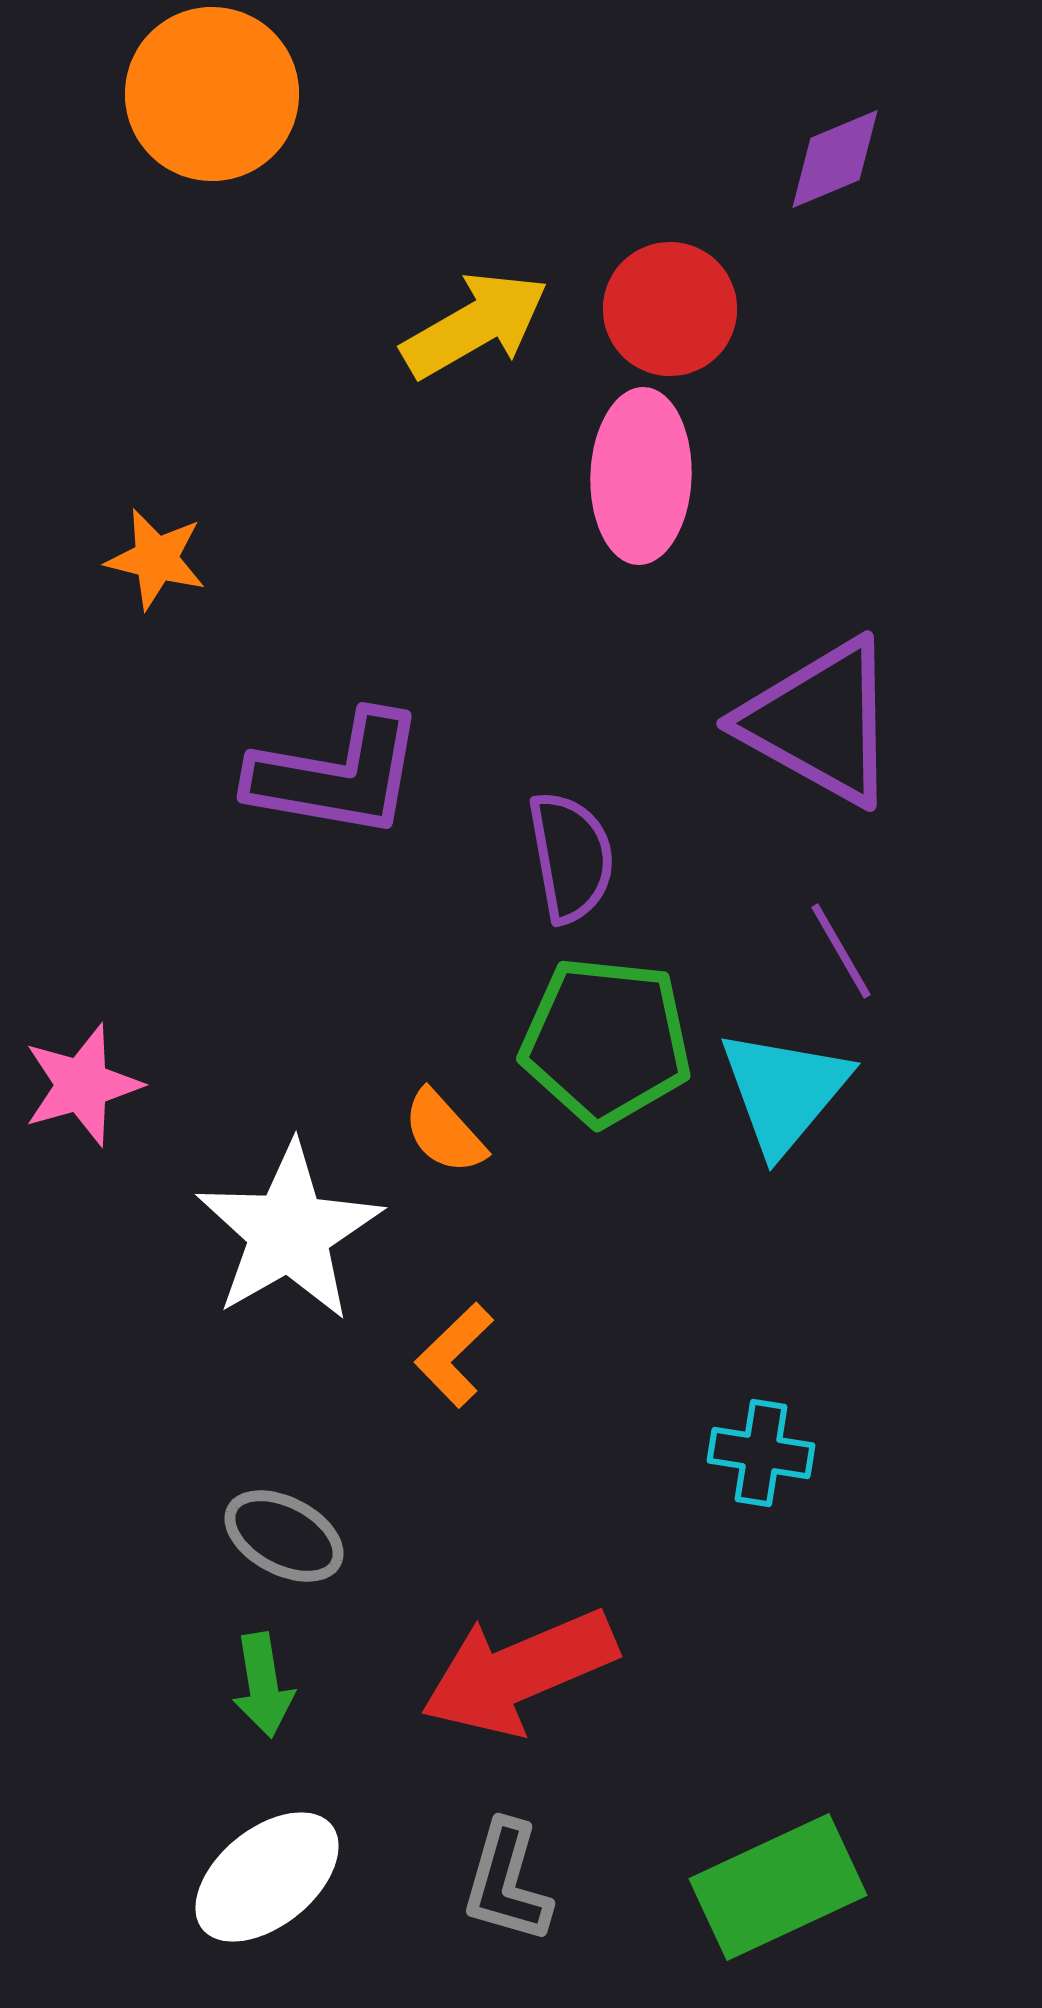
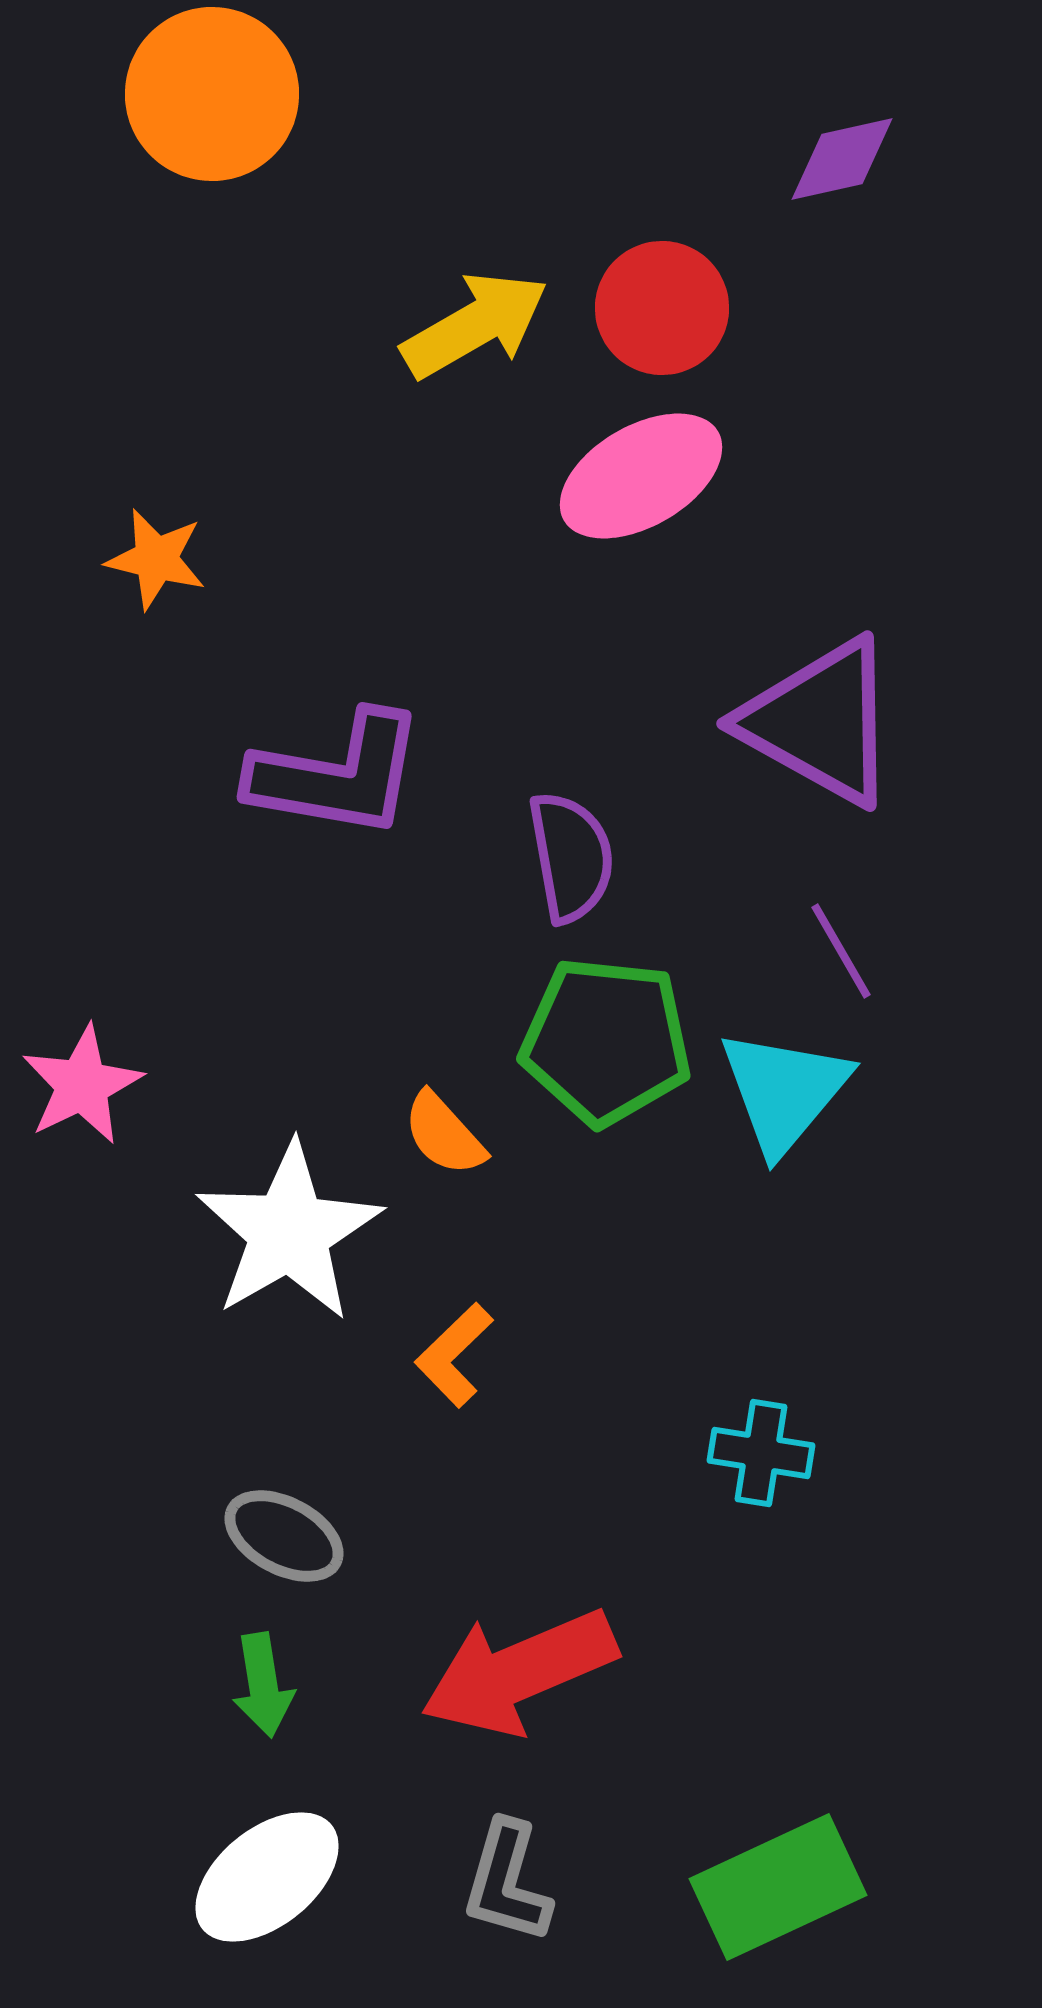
purple diamond: moved 7 px right; rotated 10 degrees clockwise
red circle: moved 8 px left, 1 px up
pink ellipse: rotated 58 degrees clockwise
pink star: rotated 10 degrees counterclockwise
orange semicircle: moved 2 px down
